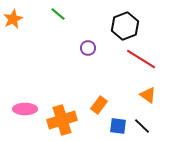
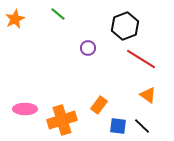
orange star: moved 2 px right
